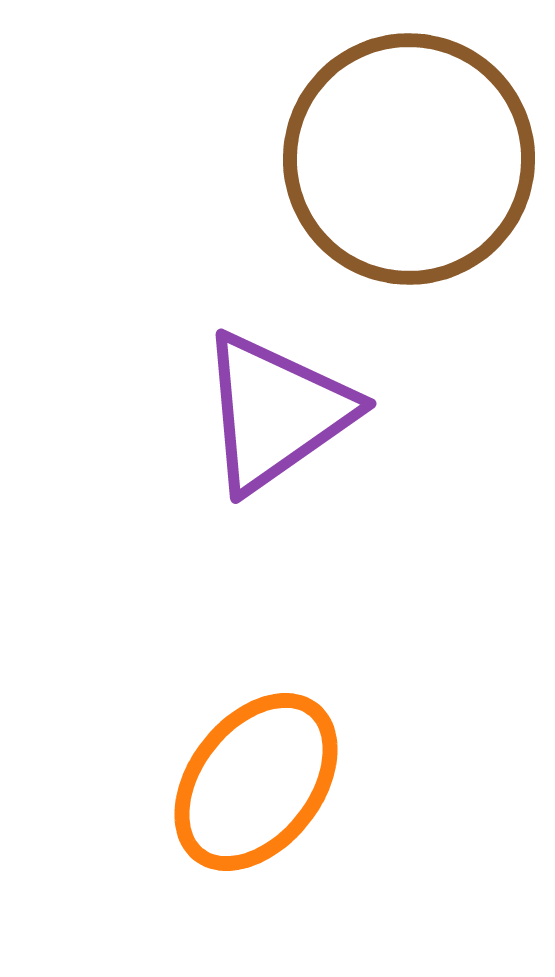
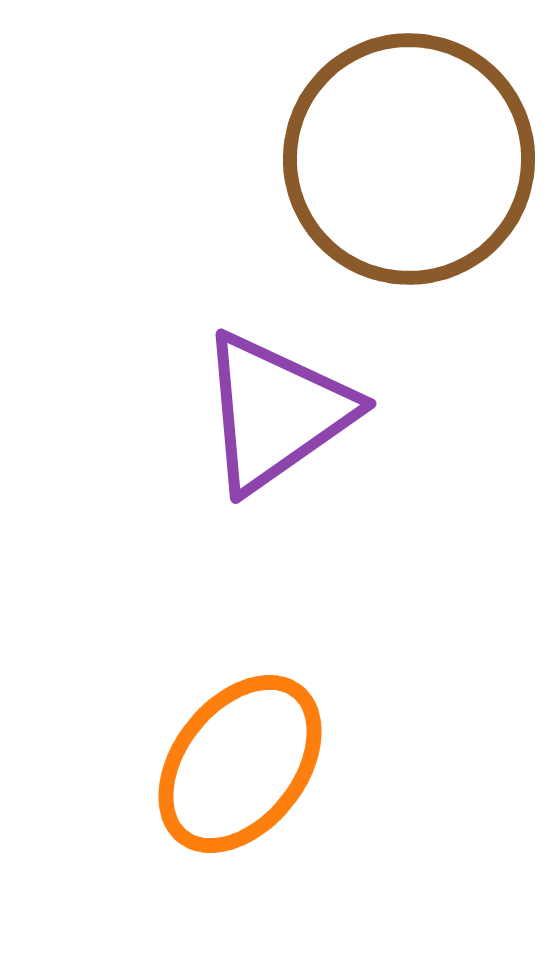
orange ellipse: moved 16 px left, 18 px up
